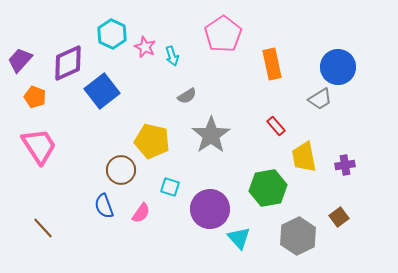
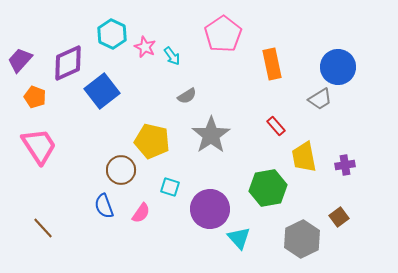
cyan arrow: rotated 18 degrees counterclockwise
gray hexagon: moved 4 px right, 3 px down
